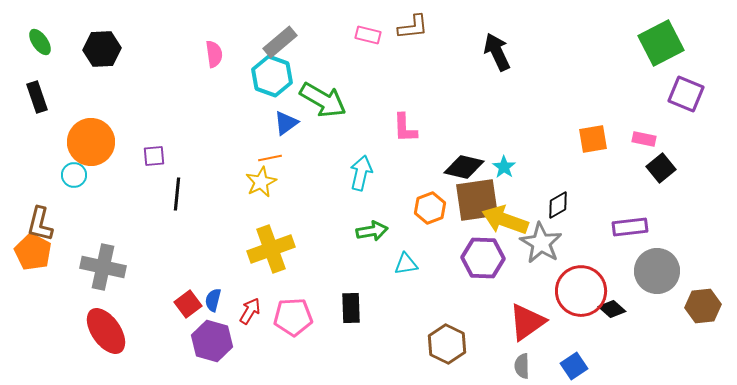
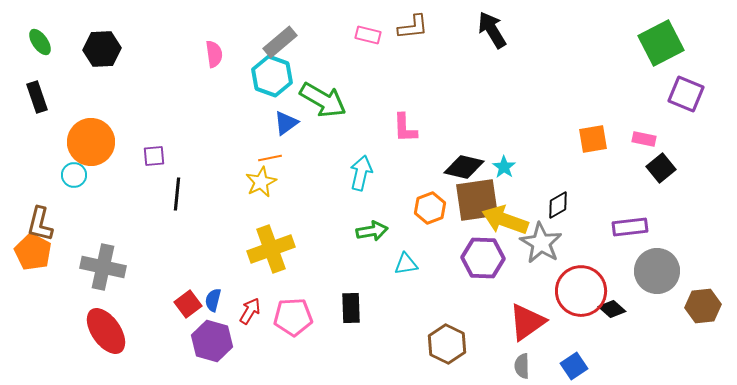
black arrow at (497, 52): moved 5 px left, 22 px up; rotated 6 degrees counterclockwise
